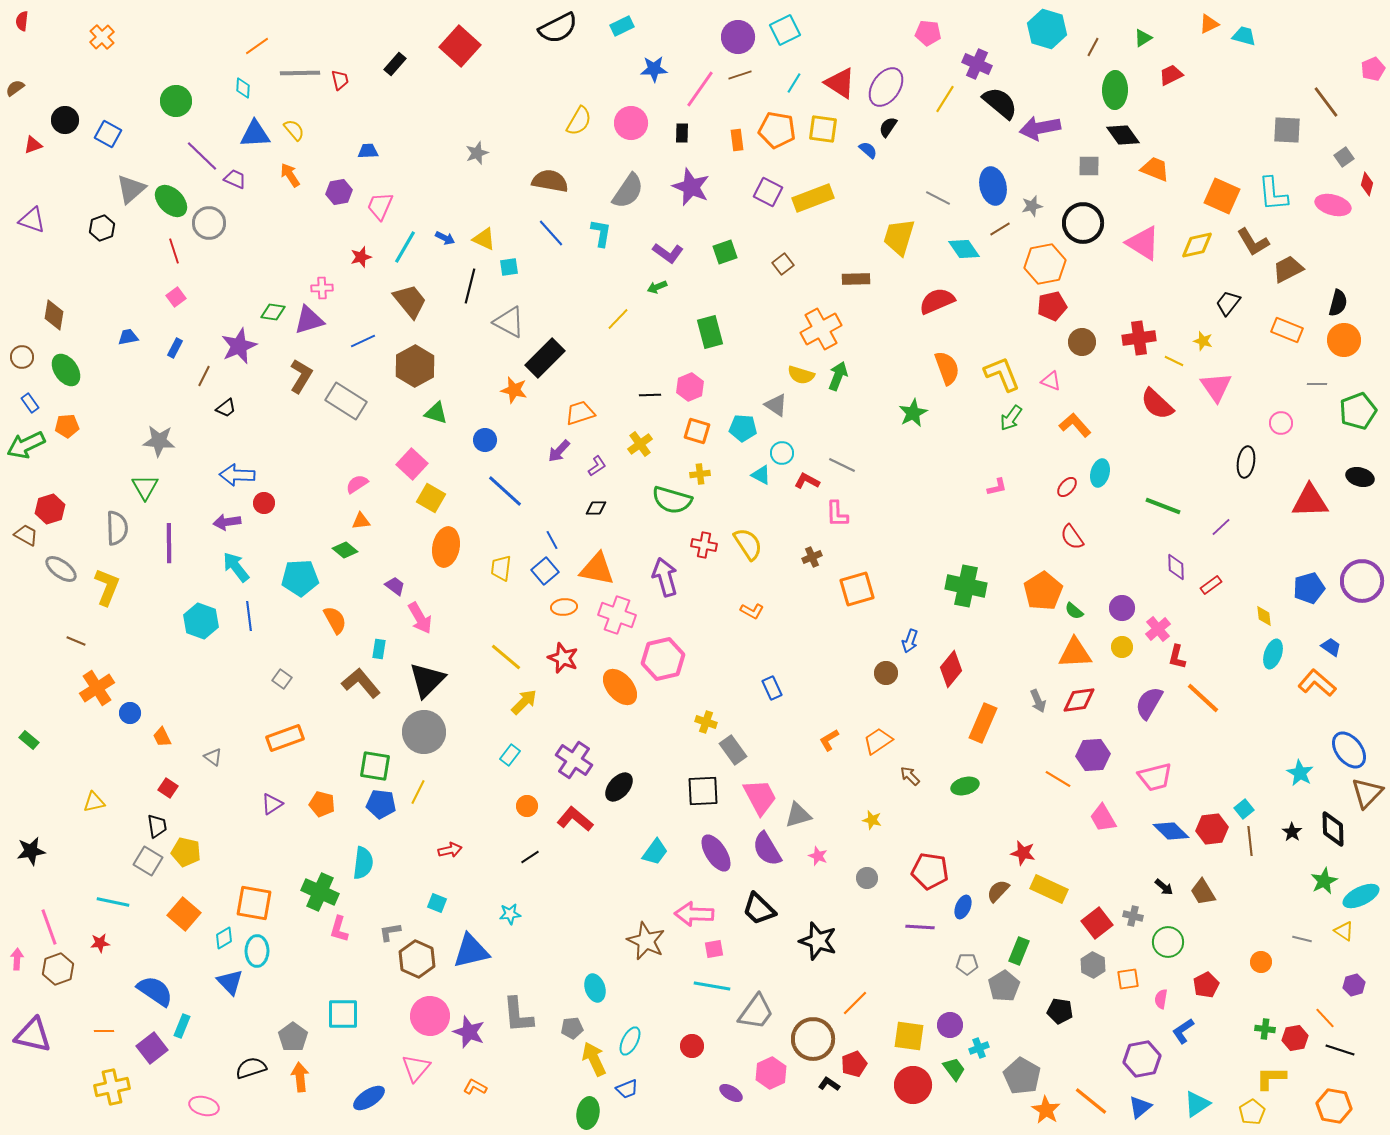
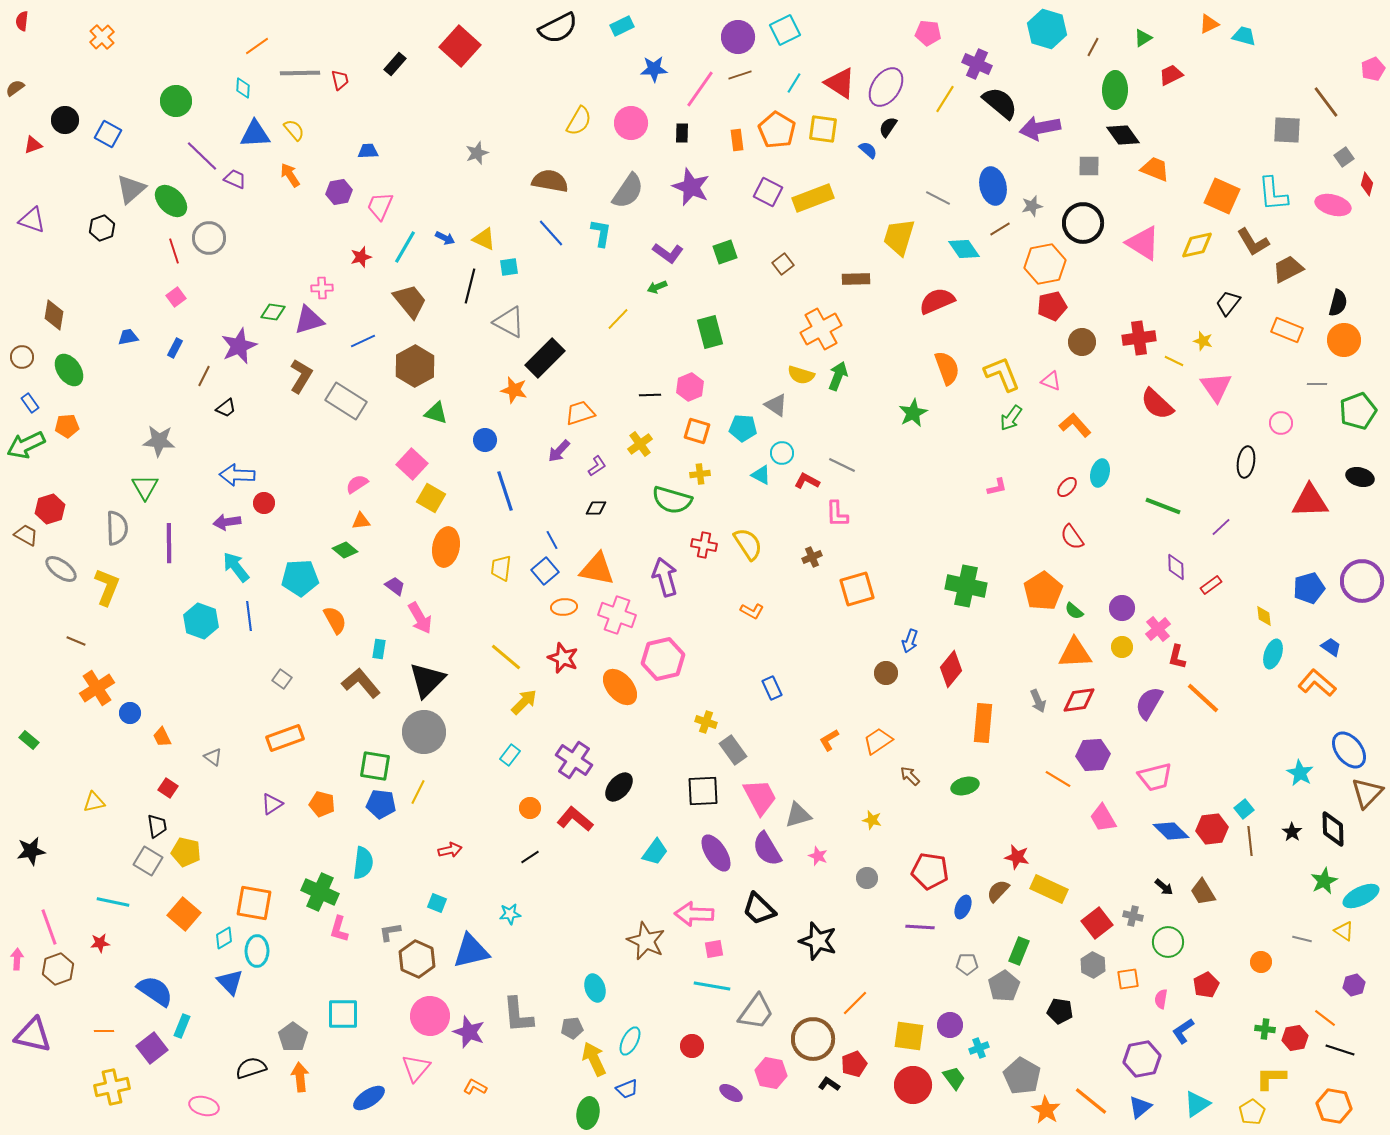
orange pentagon at (777, 130): rotated 21 degrees clockwise
gray circle at (209, 223): moved 15 px down
green ellipse at (66, 370): moved 3 px right
blue line at (505, 491): rotated 30 degrees clockwise
orange rectangle at (983, 723): rotated 18 degrees counterclockwise
orange circle at (527, 806): moved 3 px right, 2 px down
red star at (1023, 853): moved 6 px left, 4 px down
orange line at (1325, 1018): rotated 10 degrees counterclockwise
green trapezoid at (954, 1069): moved 9 px down
pink hexagon at (771, 1073): rotated 24 degrees counterclockwise
